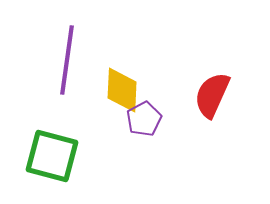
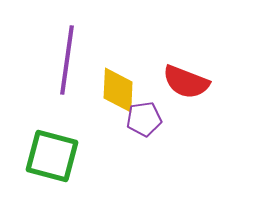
yellow diamond: moved 4 px left
red semicircle: moved 26 px left, 13 px up; rotated 93 degrees counterclockwise
purple pentagon: rotated 20 degrees clockwise
